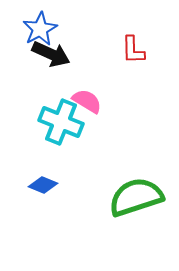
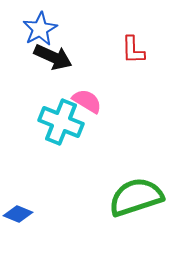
black arrow: moved 2 px right, 3 px down
blue diamond: moved 25 px left, 29 px down
